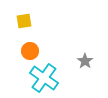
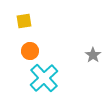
gray star: moved 8 px right, 6 px up
cyan cross: rotated 12 degrees clockwise
